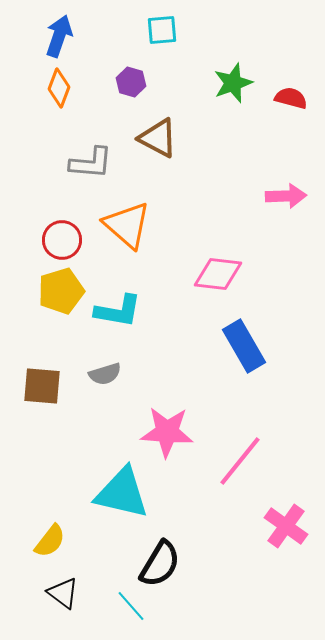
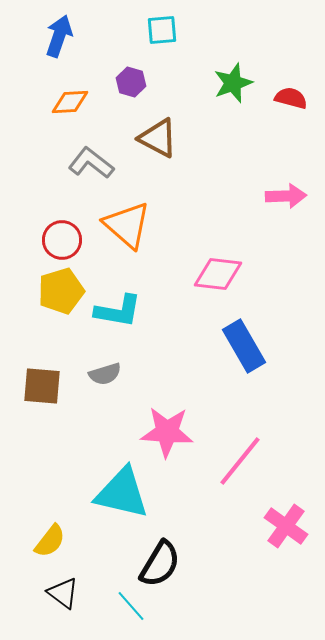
orange diamond: moved 11 px right, 14 px down; rotated 66 degrees clockwise
gray L-shape: rotated 147 degrees counterclockwise
